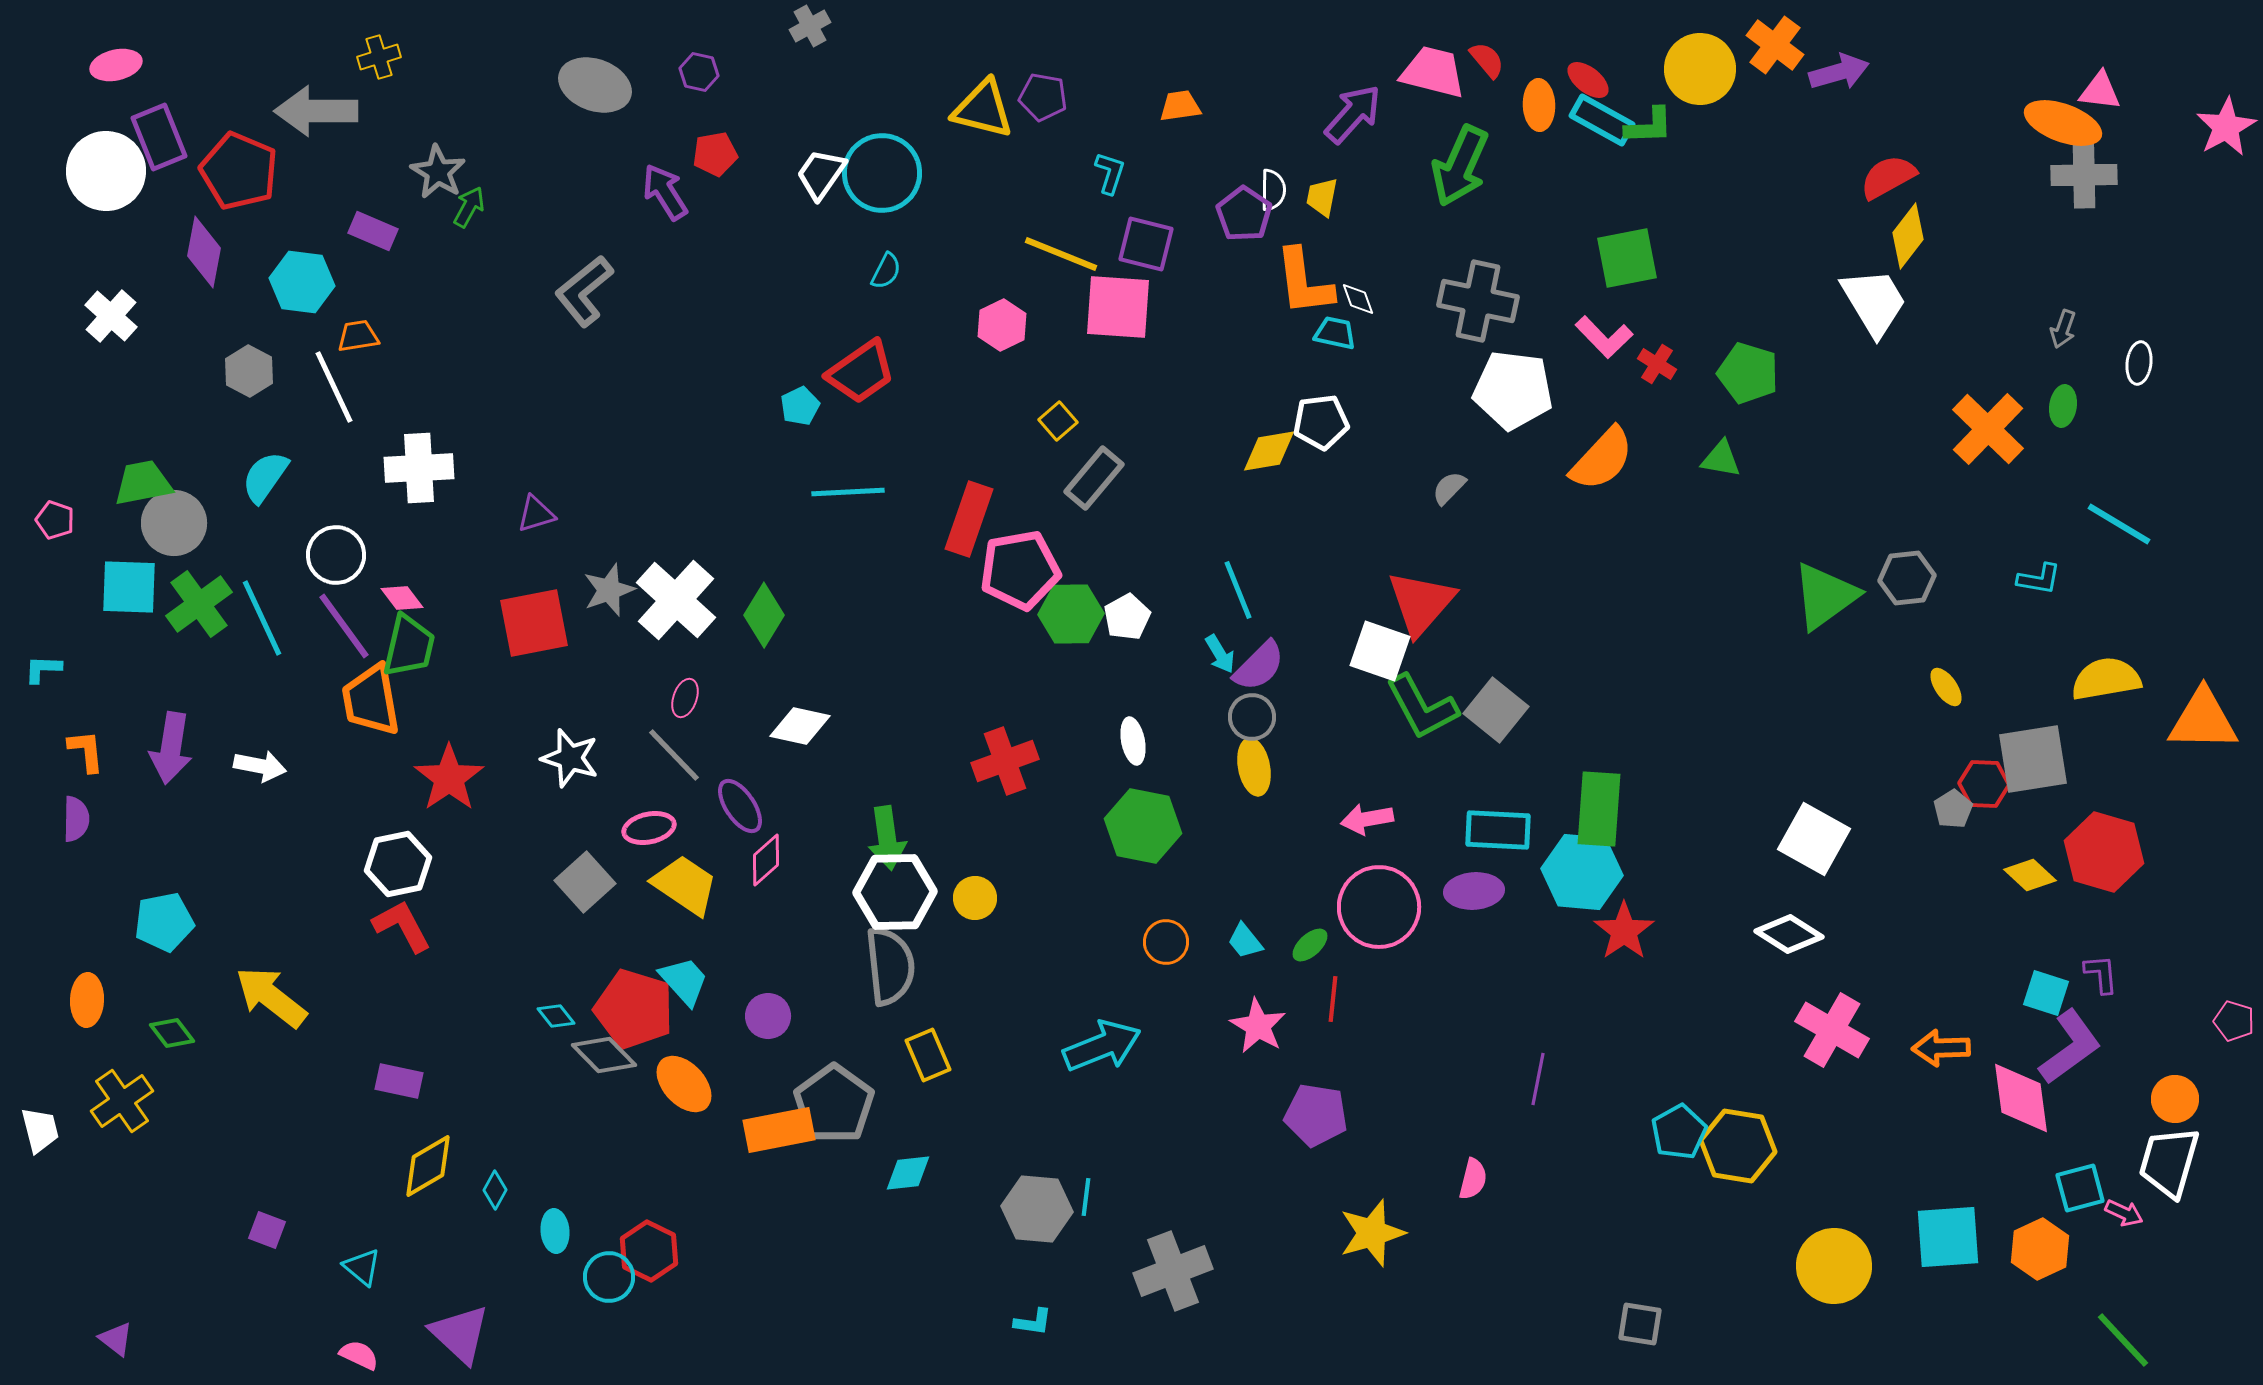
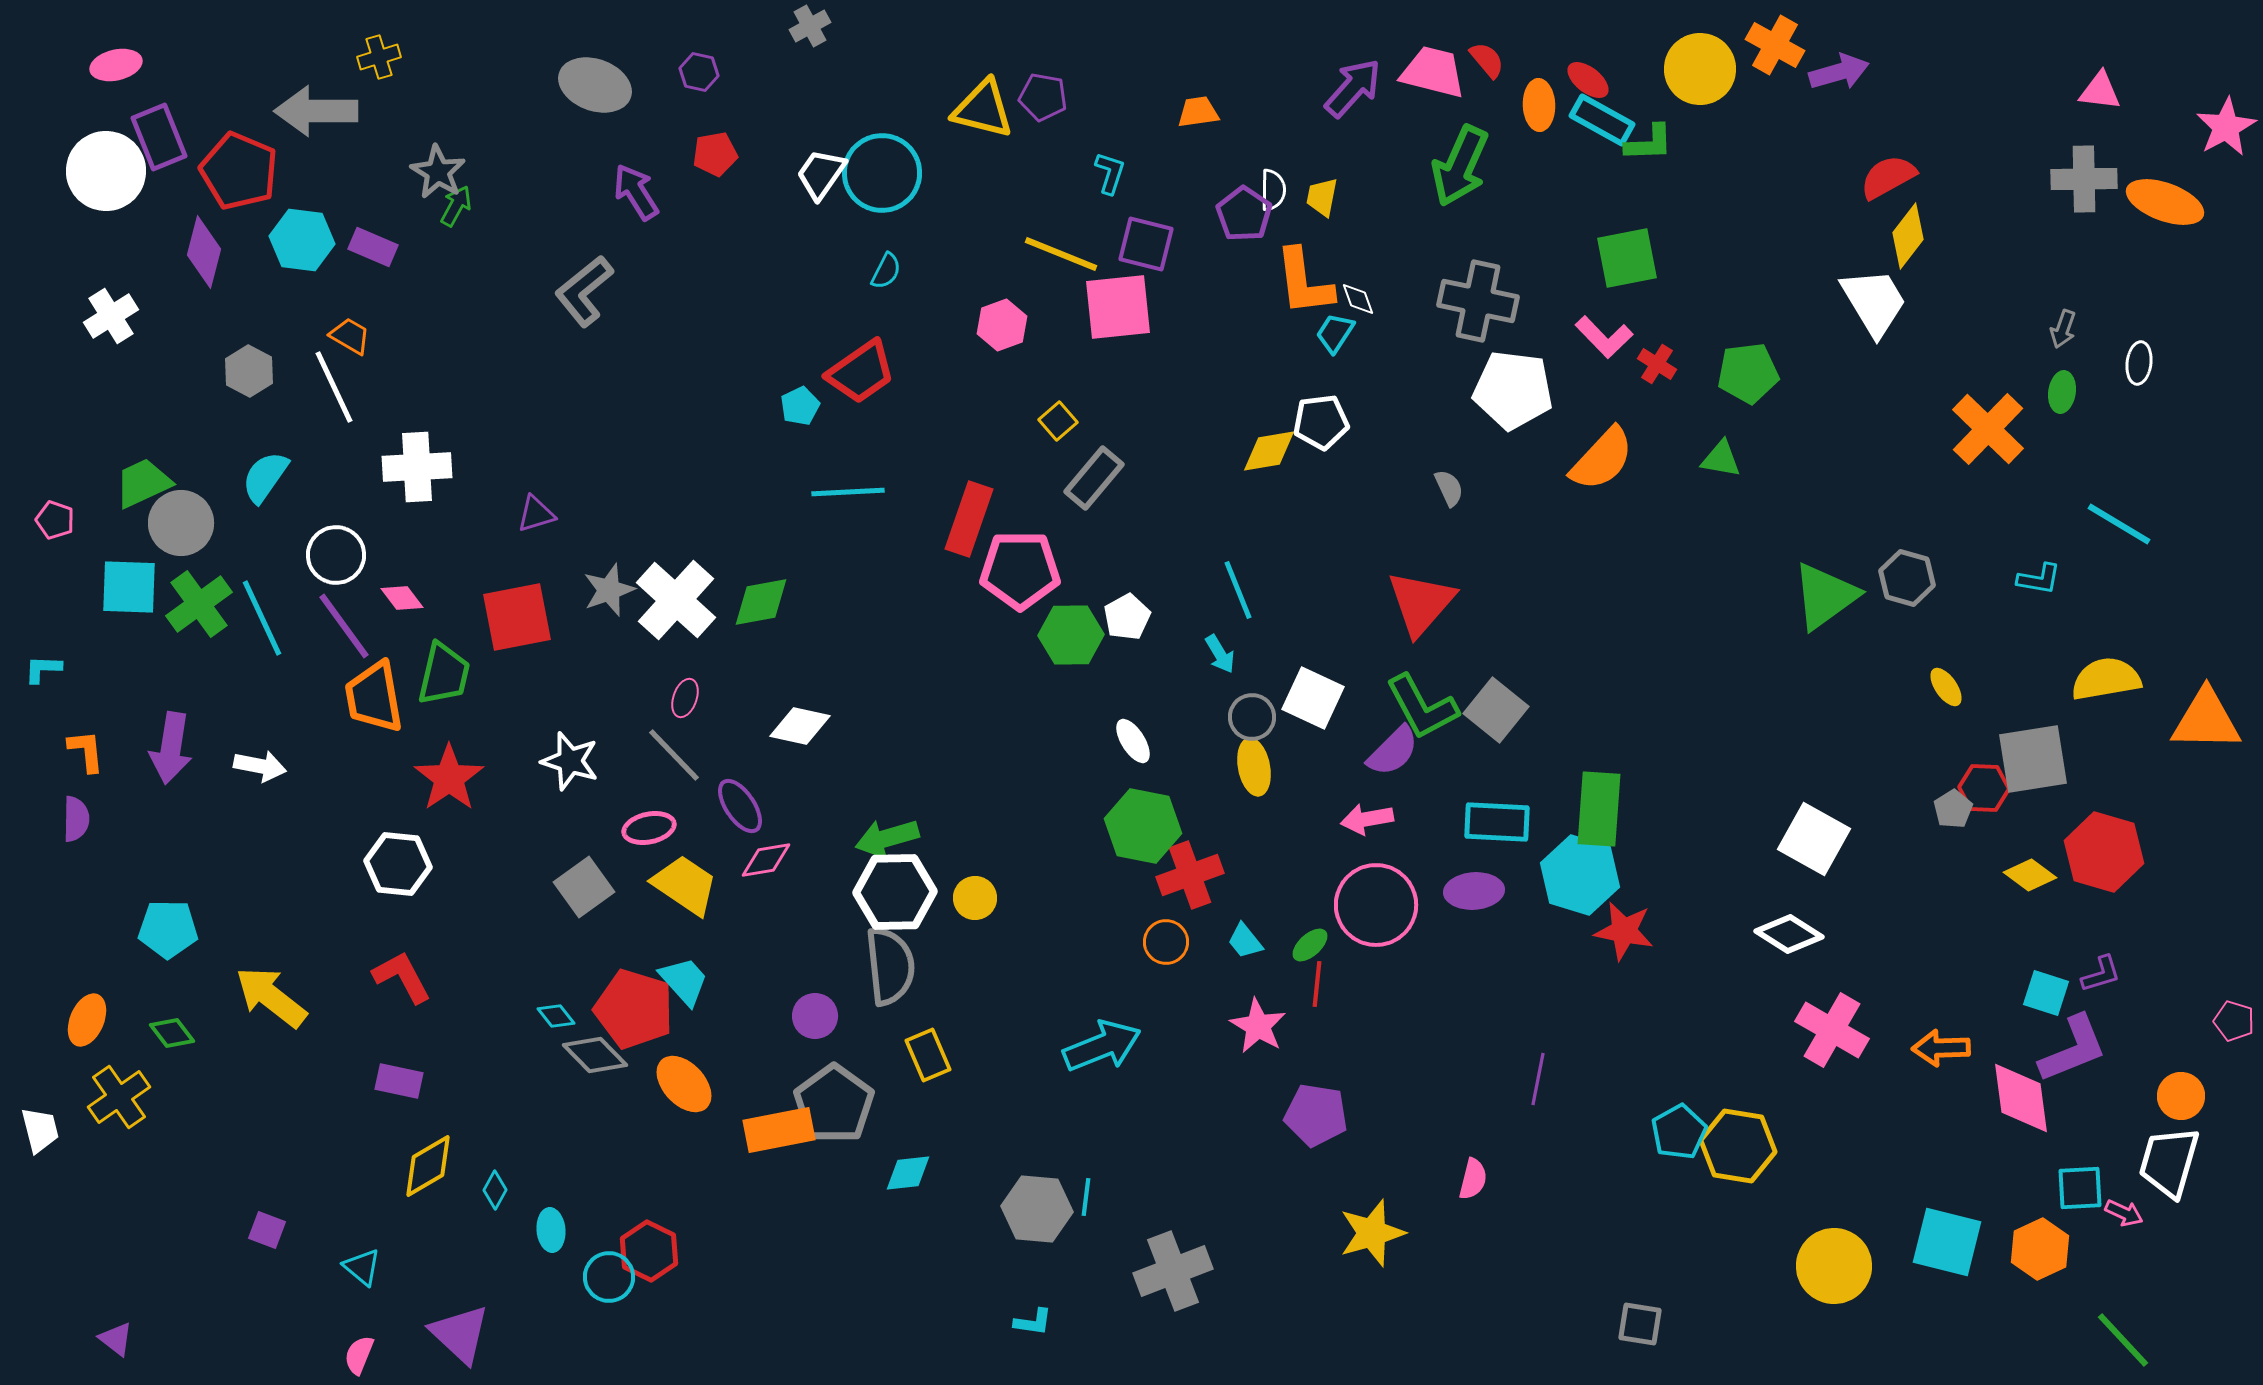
orange cross at (1775, 45): rotated 8 degrees counterclockwise
orange trapezoid at (1180, 106): moved 18 px right, 6 px down
purple arrow at (1353, 114): moved 26 px up
orange ellipse at (2063, 123): moved 102 px right, 79 px down
green L-shape at (1649, 126): moved 17 px down
gray cross at (2084, 175): moved 4 px down
purple arrow at (665, 192): moved 29 px left
green arrow at (469, 207): moved 13 px left, 1 px up
purple rectangle at (373, 231): moved 16 px down
purple diamond at (204, 252): rotated 4 degrees clockwise
cyan hexagon at (302, 282): moved 42 px up
pink square at (1118, 307): rotated 10 degrees counterclockwise
white cross at (111, 316): rotated 16 degrees clockwise
pink hexagon at (1002, 325): rotated 6 degrees clockwise
cyan trapezoid at (1335, 333): rotated 69 degrees counterclockwise
orange trapezoid at (358, 336): moved 8 px left; rotated 39 degrees clockwise
green pentagon at (1748, 373): rotated 24 degrees counterclockwise
green ellipse at (2063, 406): moved 1 px left, 14 px up
white cross at (419, 468): moved 2 px left, 1 px up
green trapezoid at (143, 483): rotated 14 degrees counterclockwise
gray semicircle at (1449, 488): rotated 111 degrees clockwise
gray circle at (174, 523): moved 7 px right
pink pentagon at (1020, 570): rotated 10 degrees clockwise
gray hexagon at (1907, 578): rotated 22 degrees clockwise
green hexagon at (1071, 614): moved 21 px down
green diamond at (764, 615): moved 3 px left, 13 px up; rotated 48 degrees clockwise
red square at (534, 623): moved 17 px left, 6 px up
green trapezoid at (409, 646): moved 35 px right, 28 px down
white square at (1380, 651): moved 67 px left, 47 px down; rotated 6 degrees clockwise
purple semicircle at (1259, 666): moved 134 px right, 85 px down
orange trapezoid at (371, 700): moved 3 px right, 3 px up
orange triangle at (2203, 720): moved 3 px right
white ellipse at (1133, 741): rotated 21 degrees counterclockwise
white star at (570, 758): moved 3 px down
red cross at (1005, 761): moved 185 px right, 114 px down
red hexagon at (1984, 784): moved 4 px down
cyan rectangle at (1498, 830): moved 1 px left, 8 px up
green arrow at (887, 838): rotated 82 degrees clockwise
pink diamond at (766, 860): rotated 32 degrees clockwise
white hexagon at (398, 864): rotated 18 degrees clockwise
cyan hexagon at (1582, 872): moved 2 px left, 3 px down; rotated 12 degrees clockwise
yellow diamond at (2030, 875): rotated 6 degrees counterclockwise
gray square at (585, 882): moved 1 px left, 5 px down; rotated 6 degrees clockwise
pink circle at (1379, 907): moved 3 px left, 2 px up
cyan pentagon at (164, 922): moved 4 px right, 7 px down; rotated 12 degrees clockwise
red L-shape at (402, 926): moved 51 px down
red star at (1624, 931): rotated 26 degrees counterclockwise
purple L-shape at (2101, 974): rotated 78 degrees clockwise
red line at (1333, 999): moved 16 px left, 15 px up
orange ellipse at (87, 1000): moved 20 px down; rotated 21 degrees clockwise
purple circle at (768, 1016): moved 47 px right
purple L-shape at (2070, 1047): moved 3 px right, 2 px down; rotated 14 degrees clockwise
gray diamond at (604, 1055): moved 9 px left
orange circle at (2175, 1099): moved 6 px right, 3 px up
yellow cross at (122, 1101): moved 3 px left, 4 px up
cyan square at (2080, 1188): rotated 12 degrees clockwise
cyan ellipse at (555, 1231): moved 4 px left, 1 px up
cyan square at (1948, 1237): moved 1 px left, 5 px down; rotated 18 degrees clockwise
pink semicircle at (359, 1355): rotated 93 degrees counterclockwise
